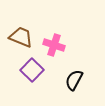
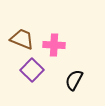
brown trapezoid: moved 1 px right, 2 px down
pink cross: rotated 15 degrees counterclockwise
